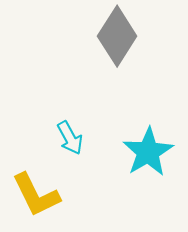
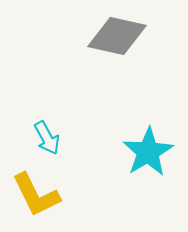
gray diamond: rotated 70 degrees clockwise
cyan arrow: moved 23 px left
